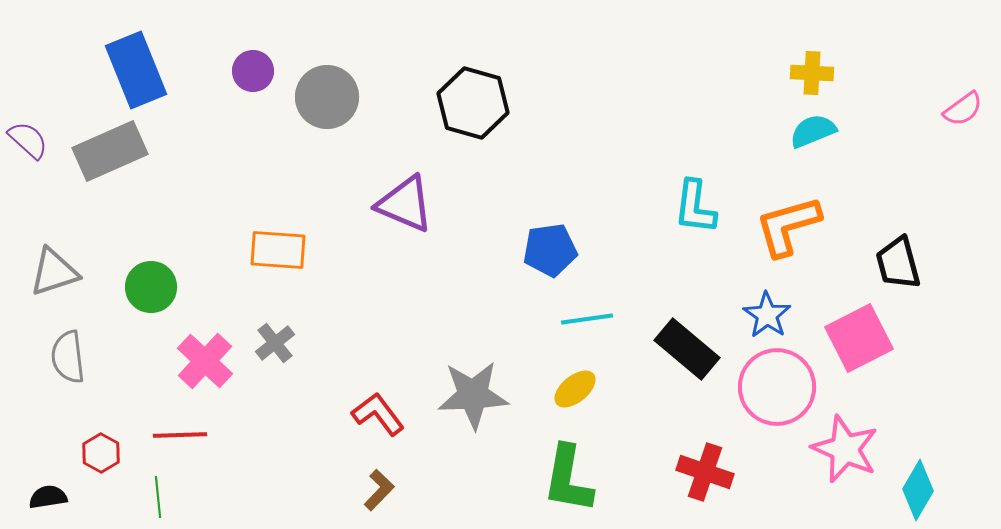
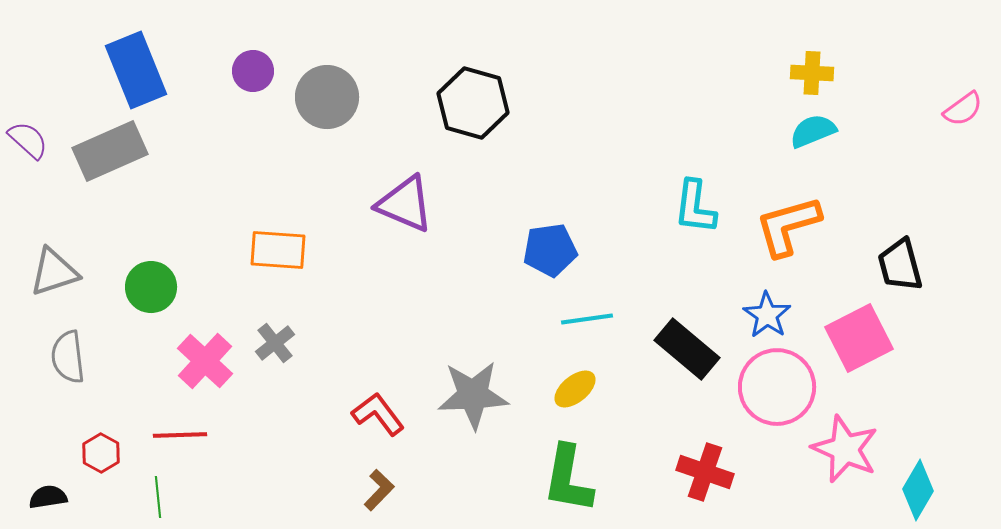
black trapezoid: moved 2 px right, 2 px down
